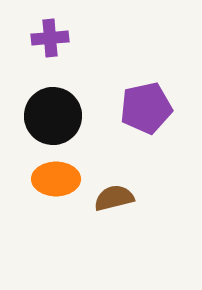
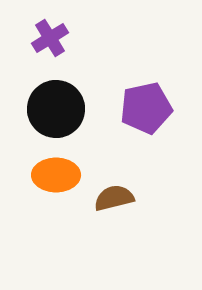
purple cross: rotated 27 degrees counterclockwise
black circle: moved 3 px right, 7 px up
orange ellipse: moved 4 px up
